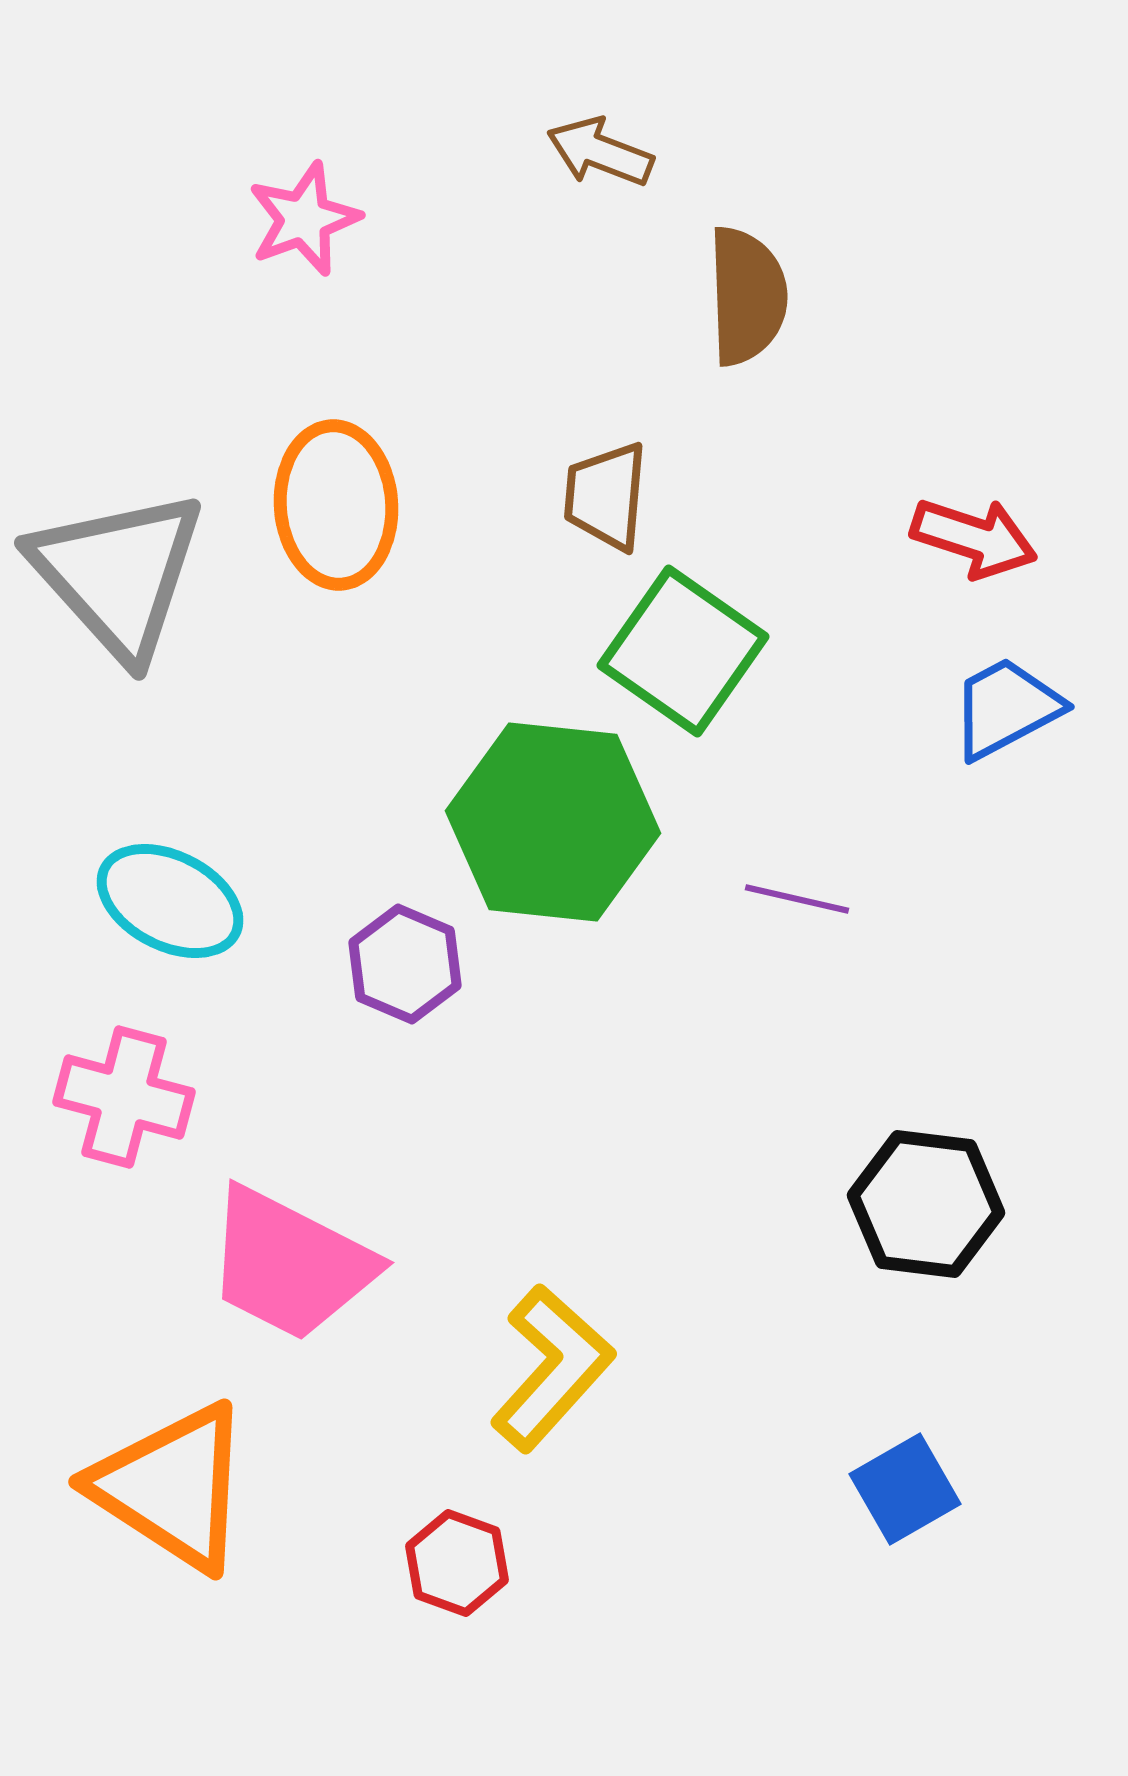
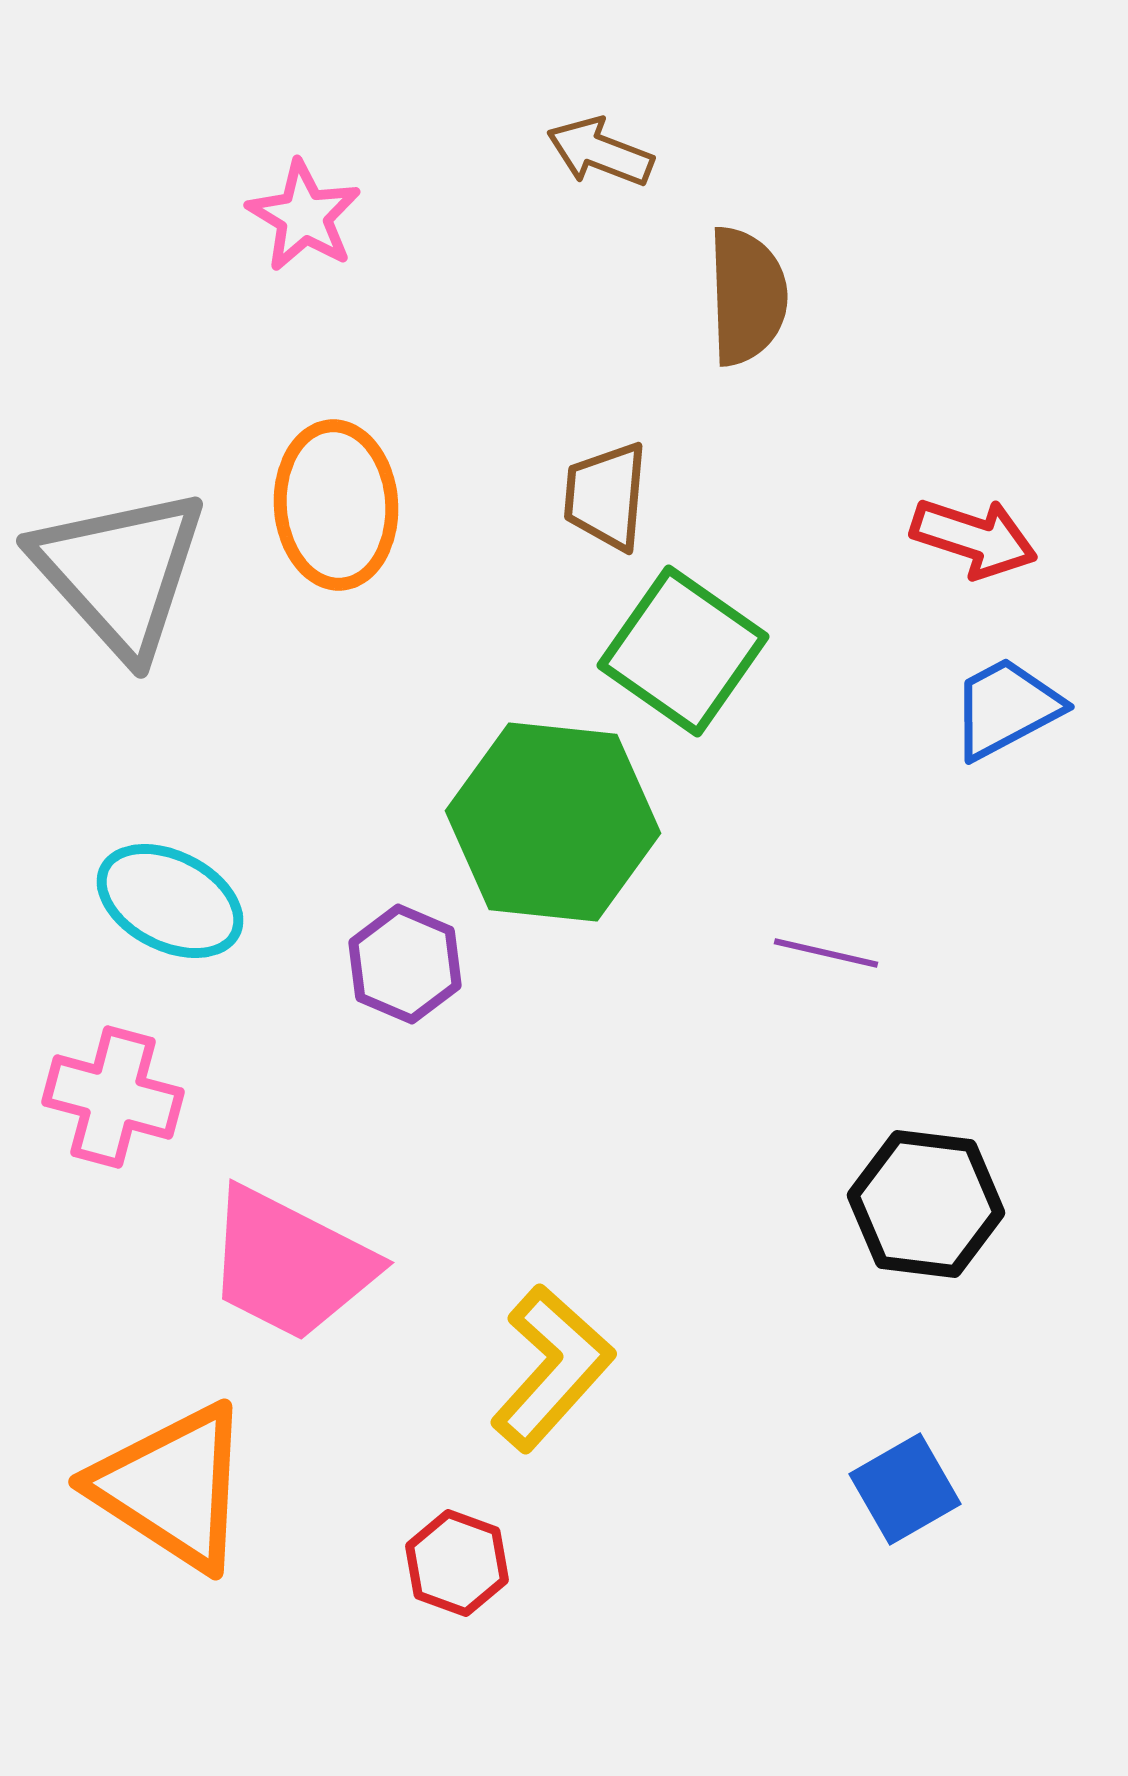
pink star: moved 3 px up; rotated 21 degrees counterclockwise
gray triangle: moved 2 px right, 2 px up
purple line: moved 29 px right, 54 px down
pink cross: moved 11 px left
